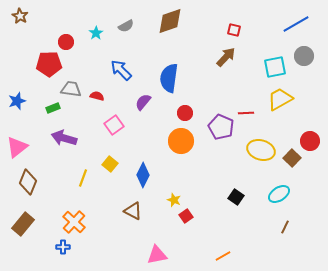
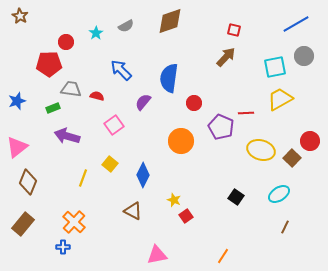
red circle at (185, 113): moved 9 px right, 10 px up
purple arrow at (64, 138): moved 3 px right, 2 px up
orange line at (223, 256): rotated 28 degrees counterclockwise
